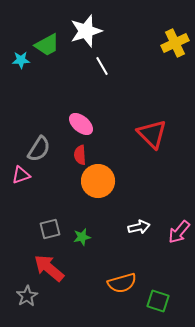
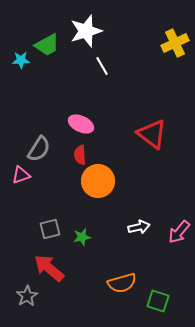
pink ellipse: rotated 15 degrees counterclockwise
red triangle: rotated 8 degrees counterclockwise
